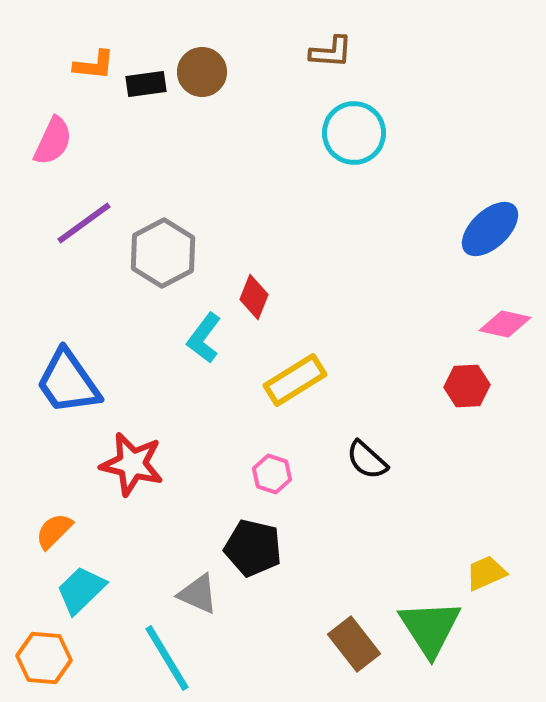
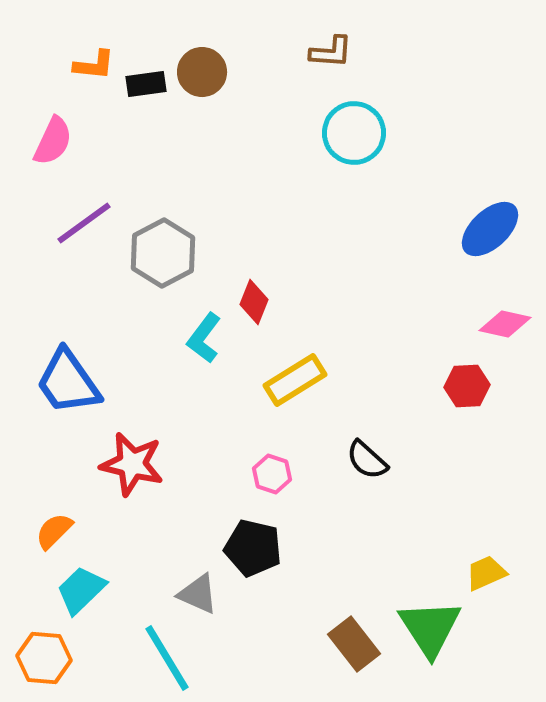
red diamond: moved 5 px down
